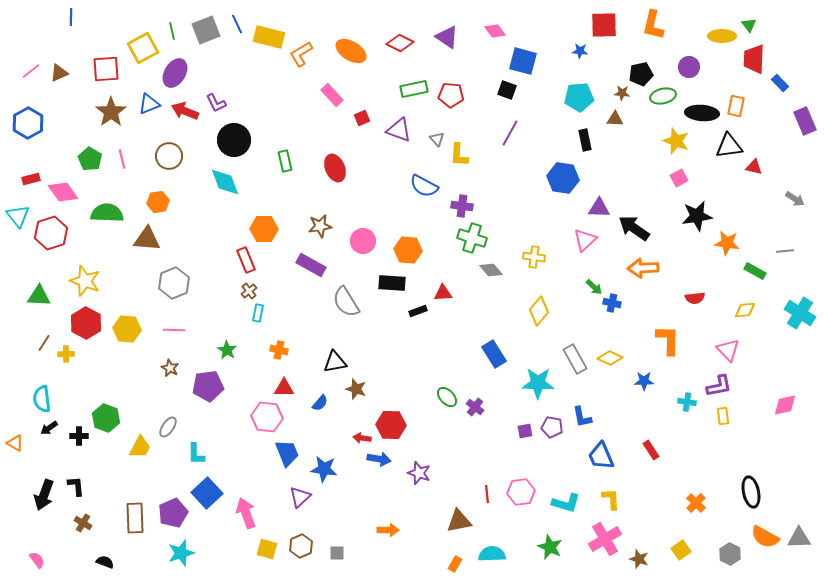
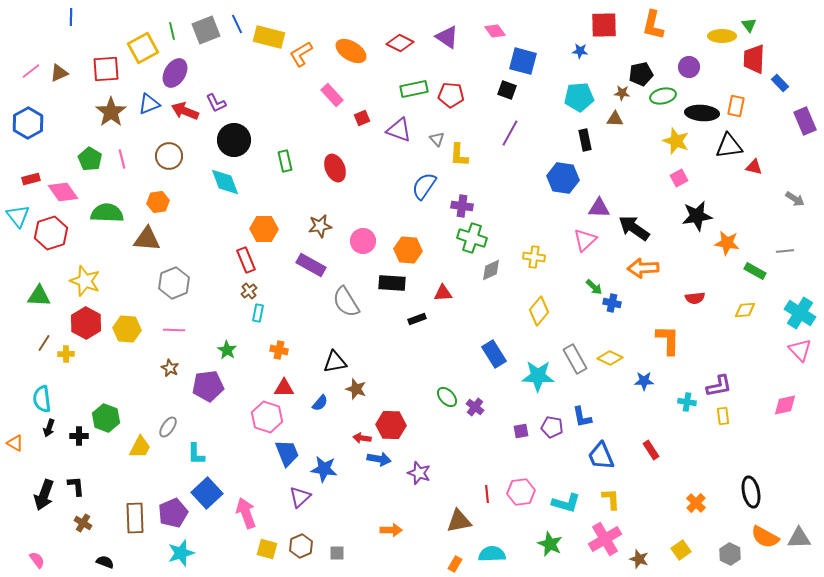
blue semicircle at (424, 186): rotated 96 degrees clockwise
gray diamond at (491, 270): rotated 75 degrees counterclockwise
black rectangle at (418, 311): moved 1 px left, 8 px down
pink triangle at (728, 350): moved 72 px right
cyan star at (538, 383): moved 7 px up
pink hexagon at (267, 417): rotated 12 degrees clockwise
black arrow at (49, 428): rotated 36 degrees counterclockwise
purple square at (525, 431): moved 4 px left
orange arrow at (388, 530): moved 3 px right
green star at (550, 547): moved 3 px up
